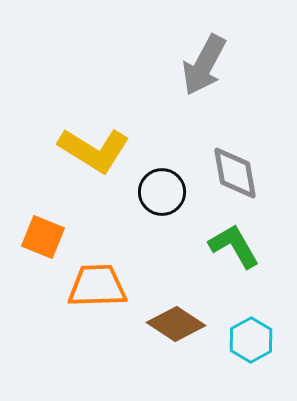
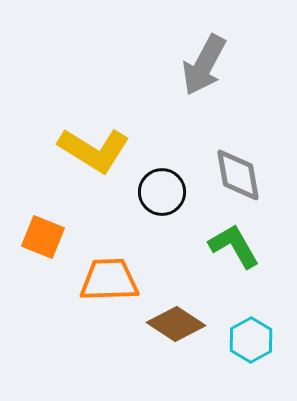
gray diamond: moved 3 px right, 2 px down
orange trapezoid: moved 12 px right, 6 px up
